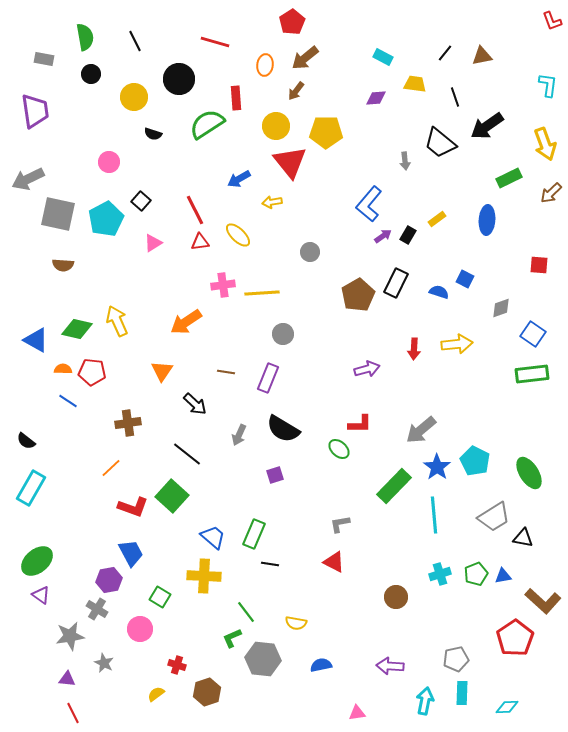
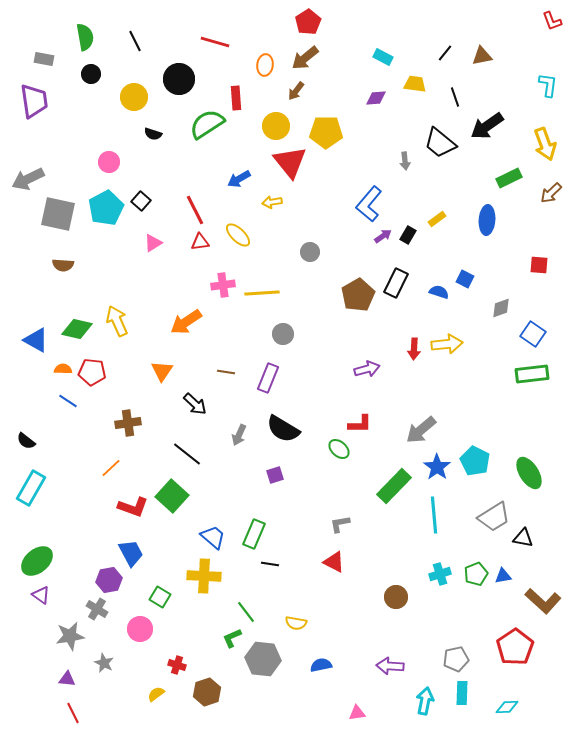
red pentagon at (292, 22): moved 16 px right
purple trapezoid at (35, 111): moved 1 px left, 10 px up
cyan pentagon at (106, 219): moved 11 px up
yellow arrow at (457, 344): moved 10 px left
red pentagon at (515, 638): moved 9 px down
